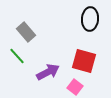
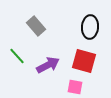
black ellipse: moved 8 px down
gray rectangle: moved 10 px right, 6 px up
purple arrow: moved 7 px up
pink square: rotated 28 degrees counterclockwise
